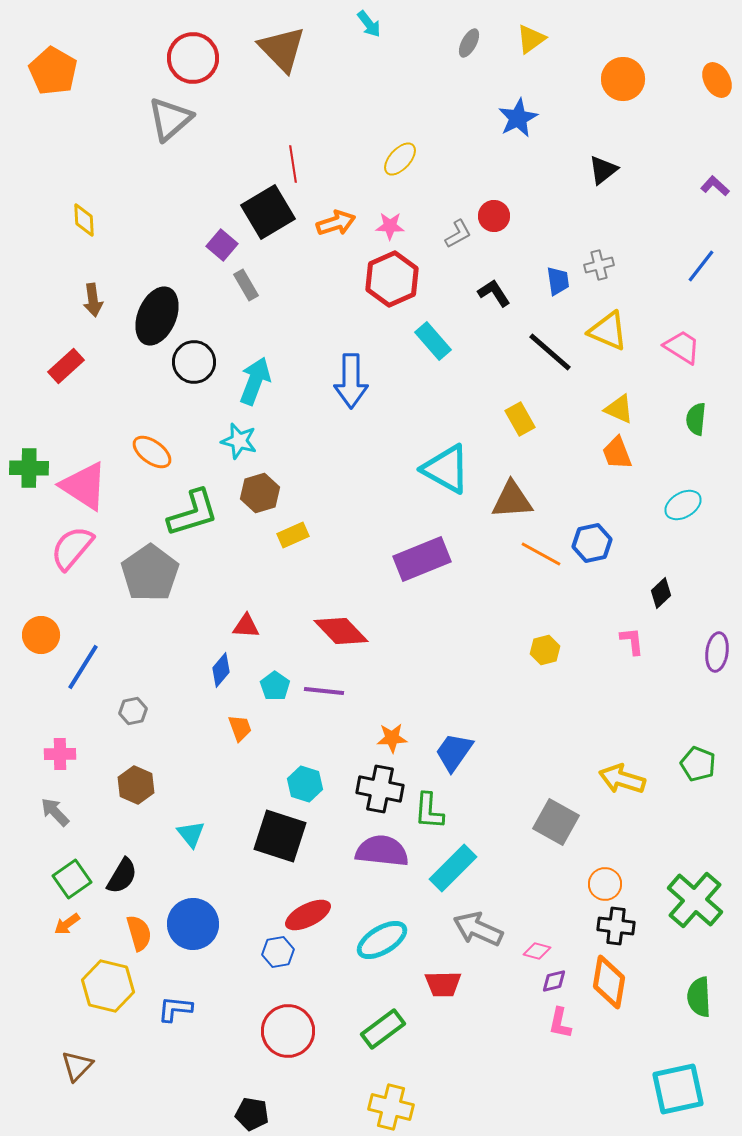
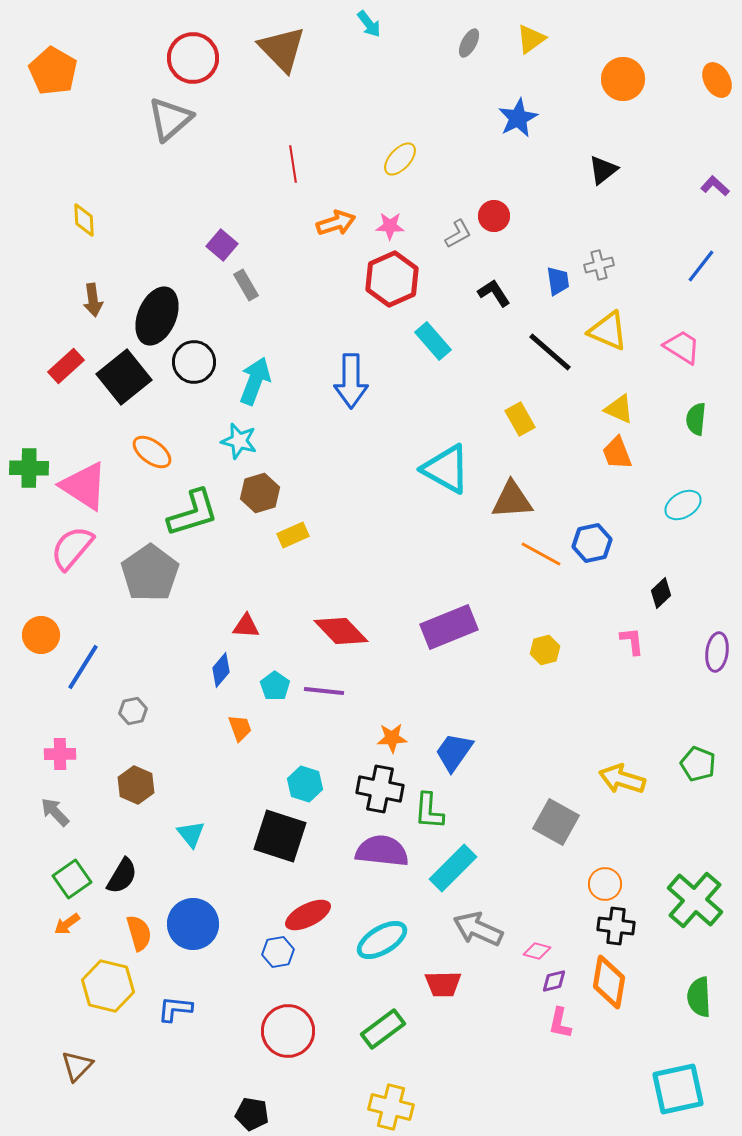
black square at (268, 212): moved 144 px left, 165 px down; rotated 8 degrees counterclockwise
purple rectangle at (422, 559): moved 27 px right, 68 px down
